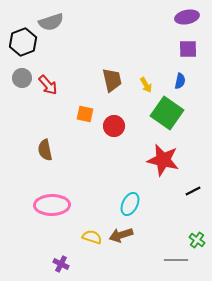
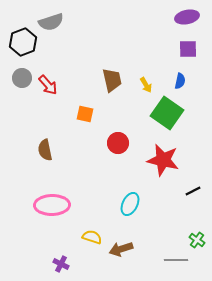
red circle: moved 4 px right, 17 px down
brown arrow: moved 14 px down
